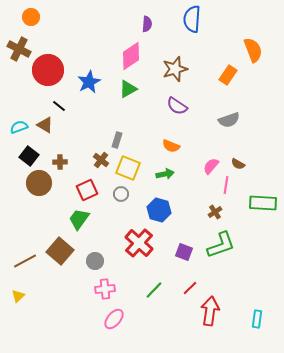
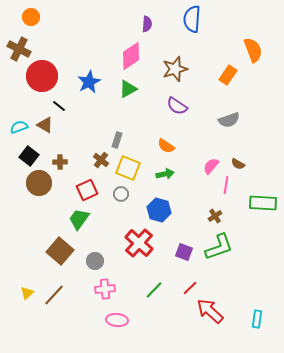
red circle at (48, 70): moved 6 px left, 6 px down
orange semicircle at (171, 146): moved 5 px left; rotated 12 degrees clockwise
brown cross at (215, 212): moved 4 px down
green L-shape at (221, 245): moved 2 px left, 2 px down
brown line at (25, 261): moved 29 px right, 34 px down; rotated 20 degrees counterclockwise
yellow triangle at (18, 296): moved 9 px right, 3 px up
red arrow at (210, 311): rotated 56 degrees counterclockwise
pink ellipse at (114, 319): moved 3 px right, 1 px down; rotated 55 degrees clockwise
